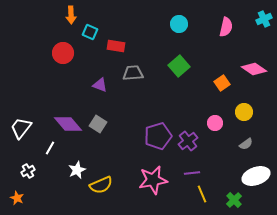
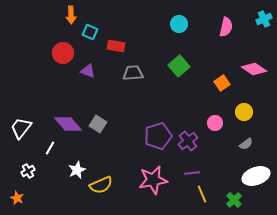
purple triangle: moved 12 px left, 14 px up
